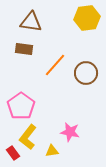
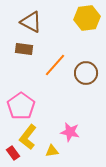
brown triangle: rotated 20 degrees clockwise
